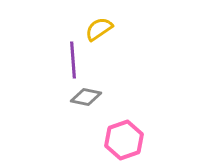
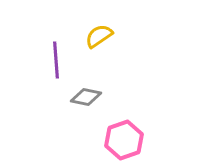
yellow semicircle: moved 7 px down
purple line: moved 17 px left
